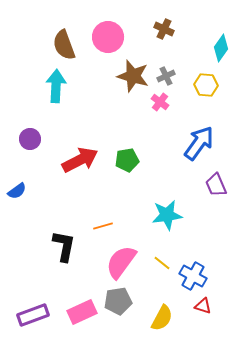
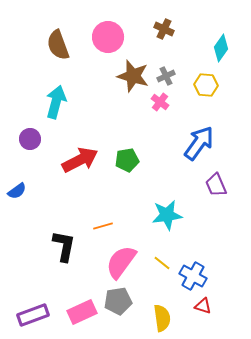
brown semicircle: moved 6 px left
cyan arrow: moved 16 px down; rotated 12 degrees clockwise
yellow semicircle: rotated 36 degrees counterclockwise
